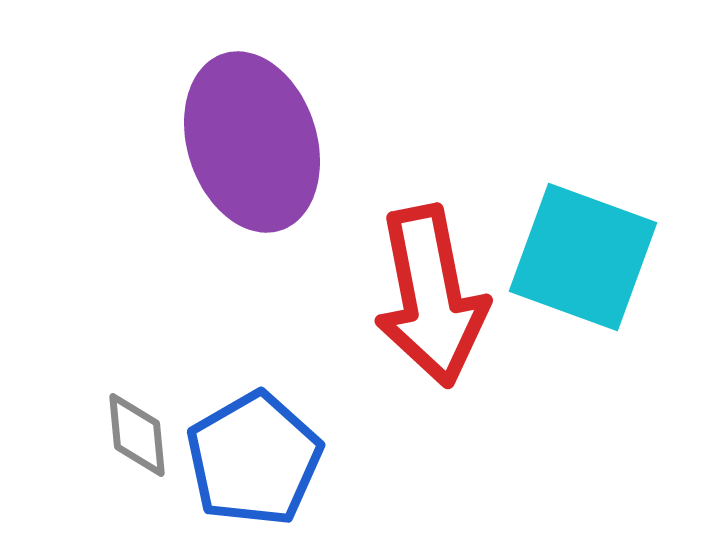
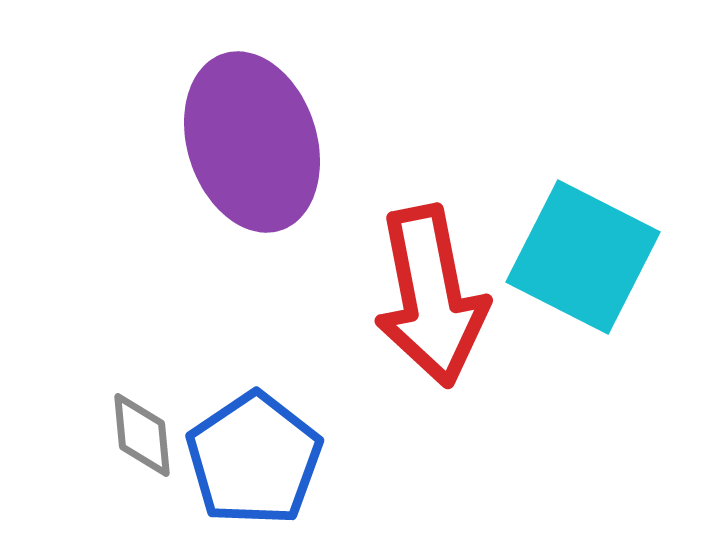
cyan square: rotated 7 degrees clockwise
gray diamond: moved 5 px right
blue pentagon: rotated 4 degrees counterclockwise
